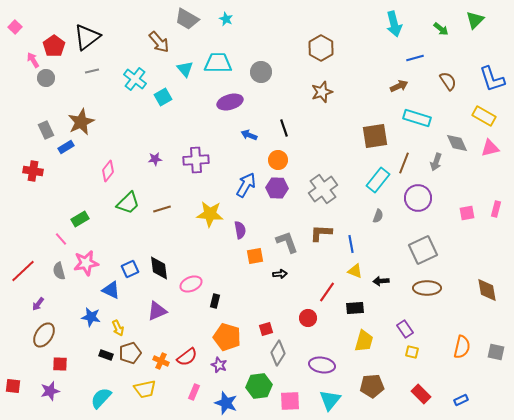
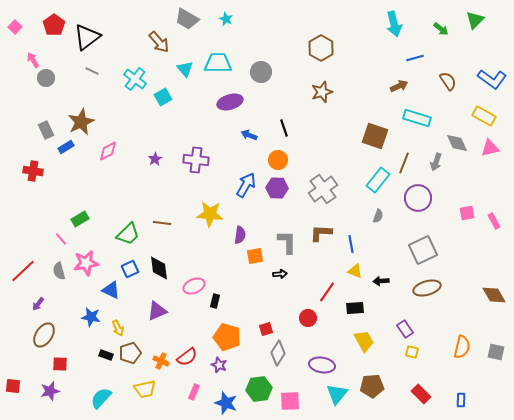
red pentagon at (54, 46): moved 21 px up
gray line at (92, 71): rotated 40 degrees clockwise
blue L-shape at (492, 79): rotated 36 degrees counterclockwise
brown square at (375, 136): rotated 28 degrees clockwise
purple star at (155, 159): rotated 24 degrees counterclockwise
purple cross at (196, 160): rotated 10 degrees clockwise
pink diamond at (108, 171): moved 20 px up; rotated 25 degrees clockwise
green trapezoid at (128, 203): moved 31 px down
brown line at (162, 209): moved 14 px down; rotated 24 degrees clockwise
pink rectangle at (496, 209): moved 2 px left, 12 px down; rotated 42 degrees counterclockwise
purple semicircle at (240, 230): moved 5 px down; rotated 18 degrees clockwise
gray L-shape at (287, 242): rotated 20 degrees clockwise
pink ellipse at (191, 284): moved 3 px right, 2 px down
brown ellipse at (427, 288): rotated 16 degrees counterclockwise
brown diamond at (487, 290): moved 7 px right, 5 px down; rotated 20 degrees counterclockwise
yellow trapezoid at (364, 341): rotated 45 degrees counterclockwise
green hexagon at (259, 386): moved 3 px down
cyan triangle at (330, 400): moved 7 px right, 6 px up
blue rectangle at (461, 400): rotated 64 degrees counterclockwise
